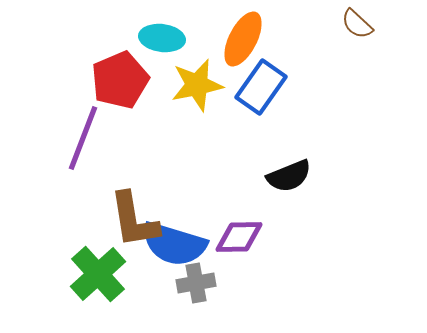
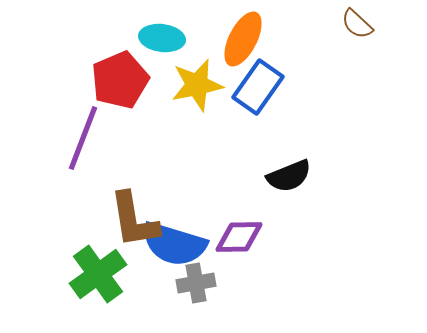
blue rectangle: moved 3 px left
green cross: rotated 6 degrees clockwise
